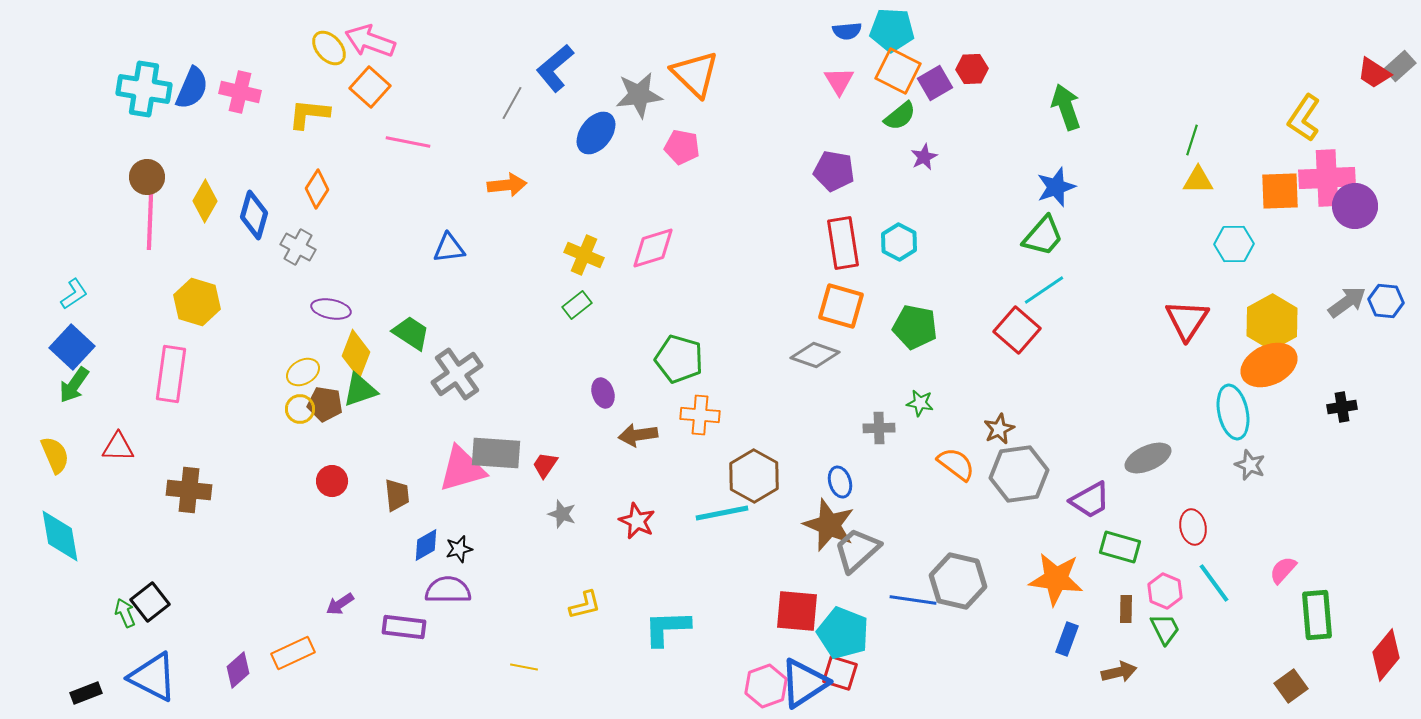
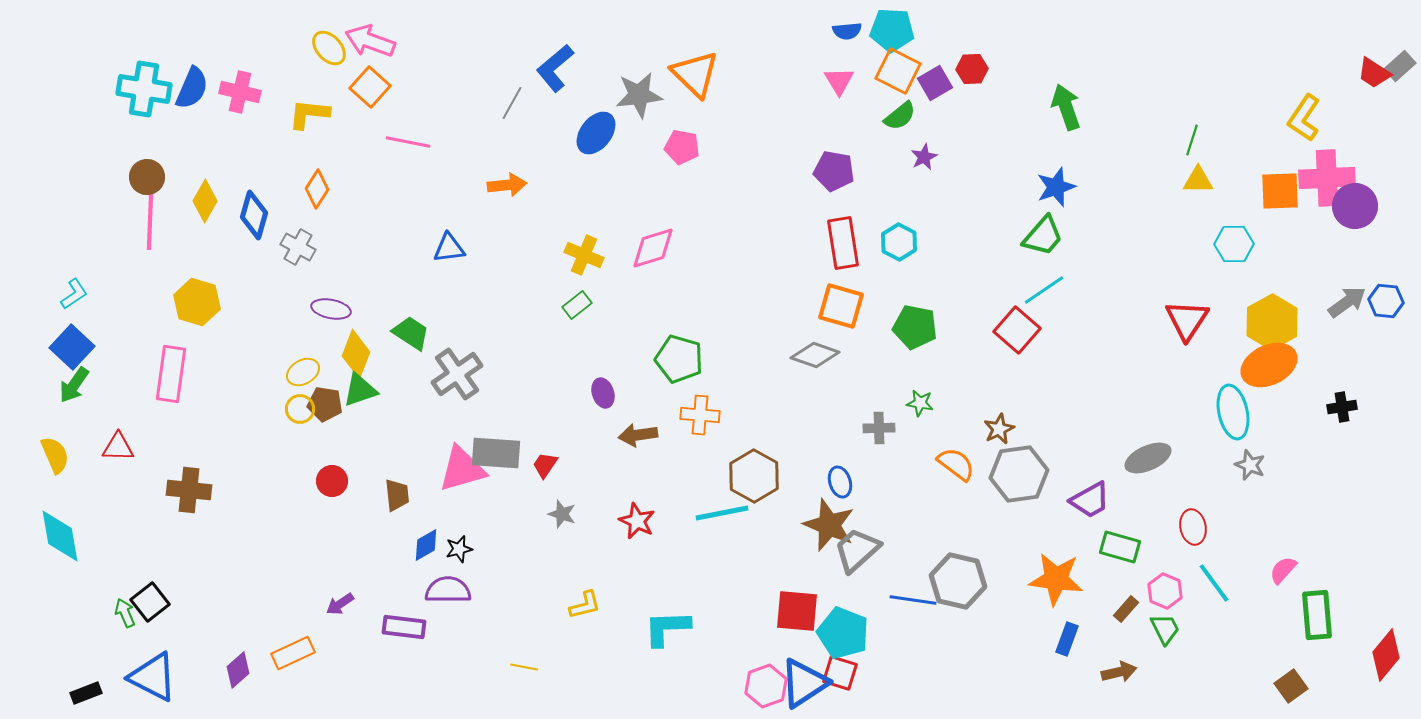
brown rectangle at (1126, 609): rotated 40 degrees clockwise
